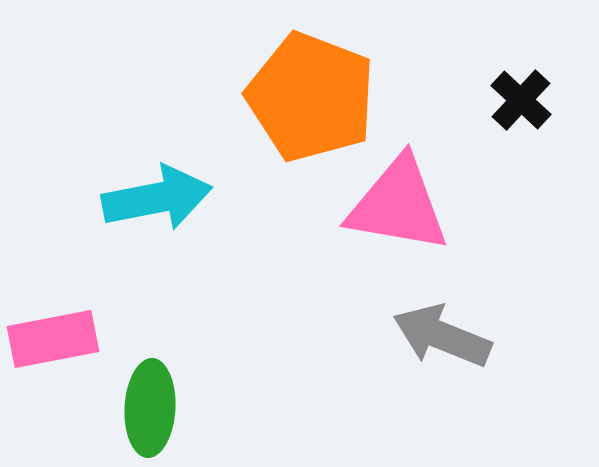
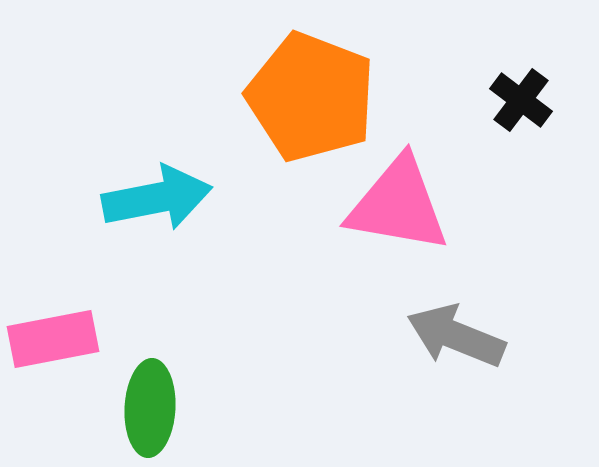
black cross: rotated 6 degrees counterclockwise
gray arrow: moved 14 px right
